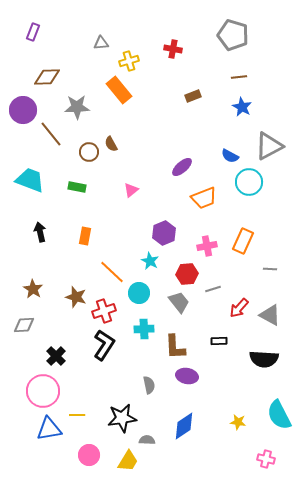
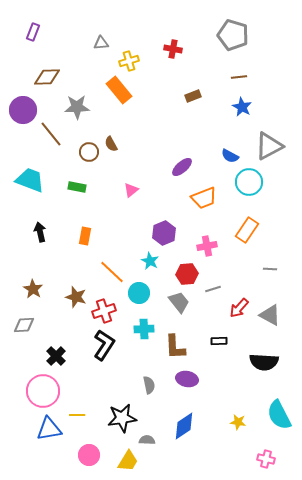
orange rectangle at (243, 241): moved 4 px right, 11 px up; rotated 10 degrees clockwise
black semicircle at (264, 359): moved 3 px down
purple ellipse at (187, 376): moved 3 px down
